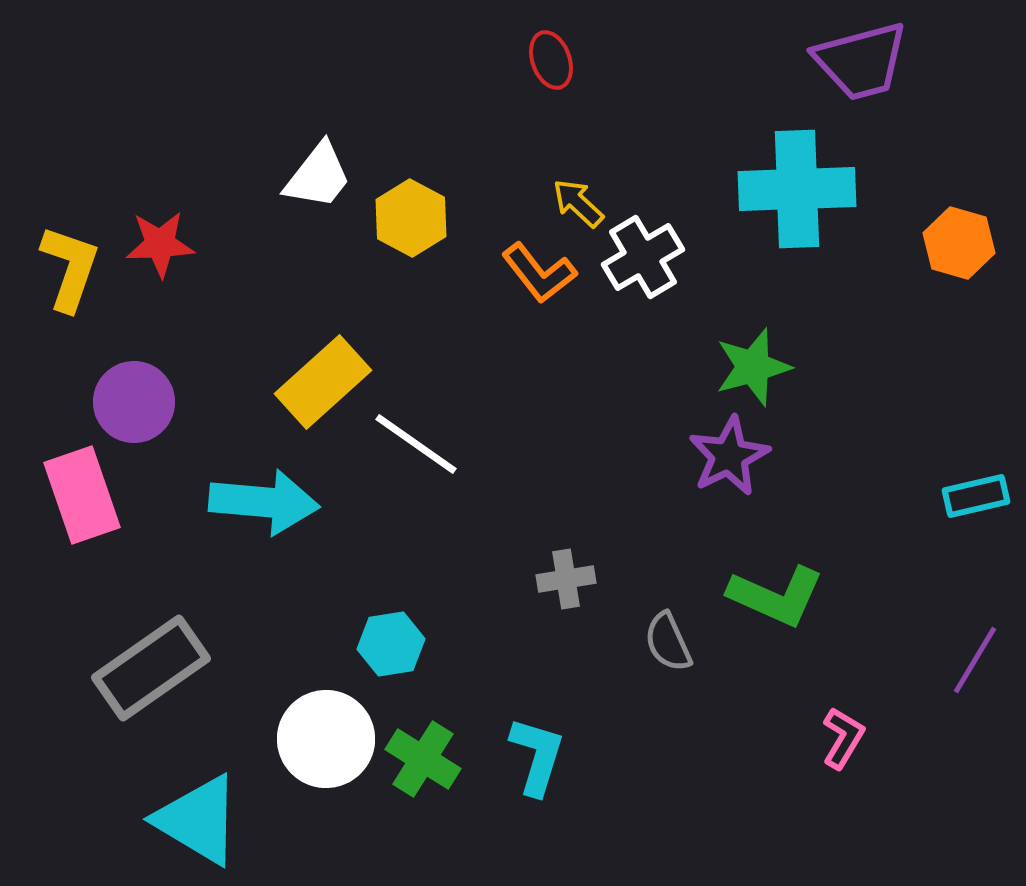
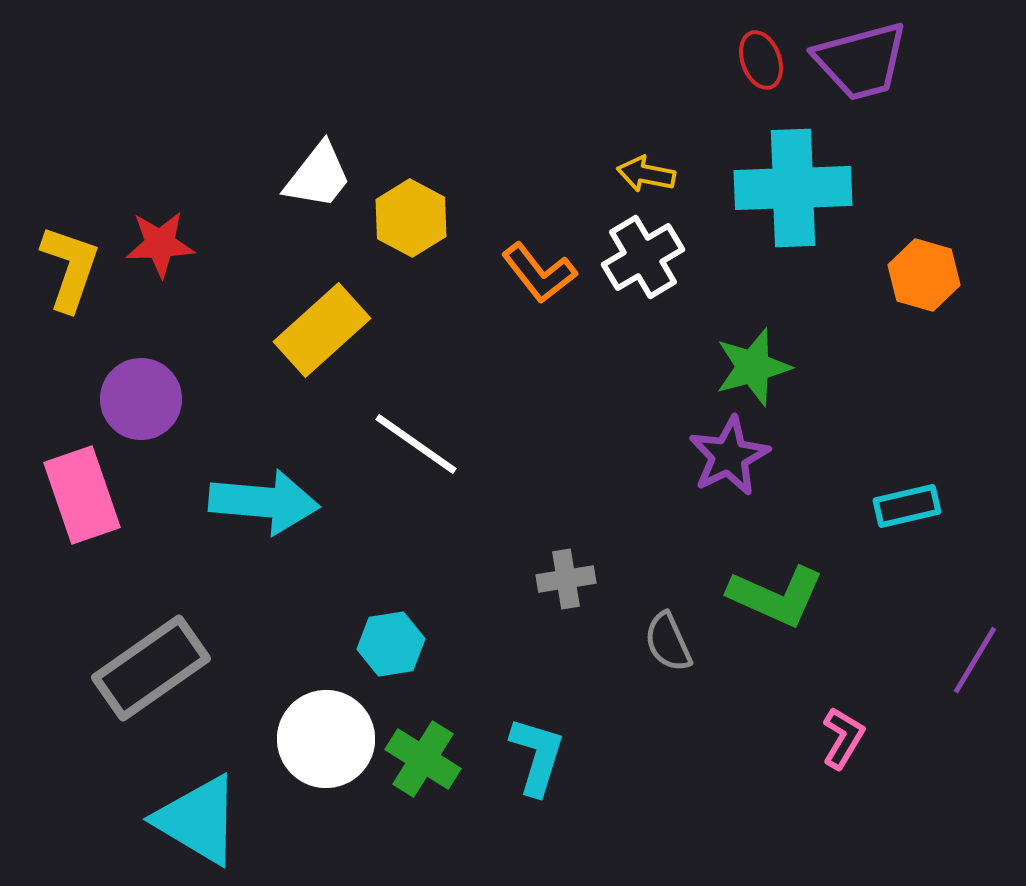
red ellipse: moved 210 px right
cyan cross: moved 4 px left, 1 px up
yellow arrow: moved 68 px right, 29 px up; rotated 32 degrees counterclockwise
orange hexagon: moved 35 px left, 32 px down
yellow rectangle: moved 1 px left, 52 px up
purple circle: moved 7 px right, 3 px up
cyan rectangle: moved 69 px left, 10 px down
